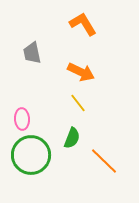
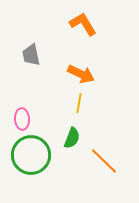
gray trapezoid: moved 1 px left, 2 px down
orange arrow: moved 2 px down
yellow line: moved 1 px right; rotated 48 degrees clockwise
